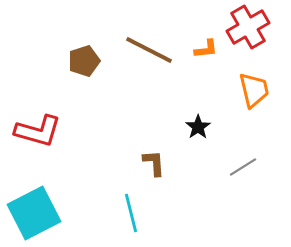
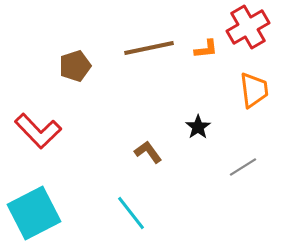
brown line: moved 2 px up; rotated 39 degrees counterclockwise
brown pentagon: moved 9 px left, 5 px down
orange trapezoid: rotated 6 degrees clockwise
red L-shape: rotated 30 degrees clockwise
brown L-shape: moved 6 px left, 11 px up; rotated 32 degrees counterclockwise
cyan line: rotated 24 degrees counterclockwise
